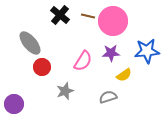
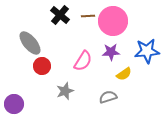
brown line: rotated 16 degrees counterclockwise
purple star: moved 1 px up
red circle: moved 1 px up
yellow semicircle: moved 1 px up
